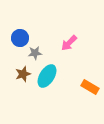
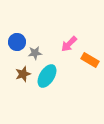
blue circle: moved 3 px left, 4 px down
pink arrow: moved 1 px down
orange rectangle: moved 27 px up
